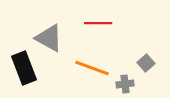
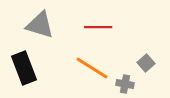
red line: moved 4 px down
gray triangle: moved 9 px left, 13 px up; rotated 12 degrees counterclockwise
orange line: rotated 12 degrees clockwise
gray cross: rotated 18 degrees clockwise
